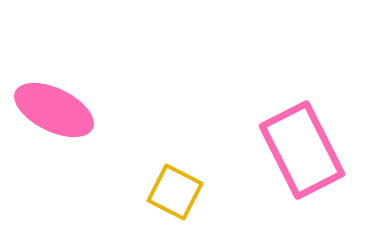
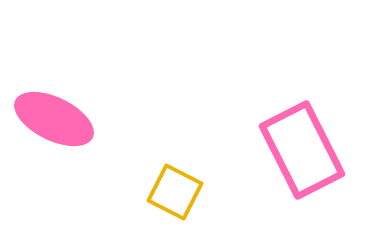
pink ellipse: moved 9 px down
